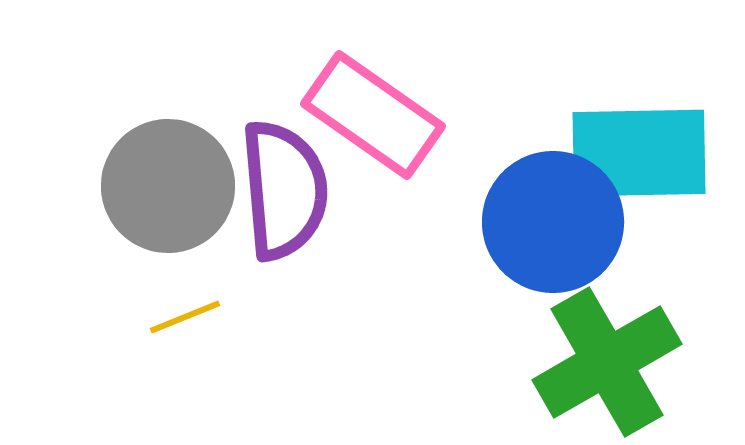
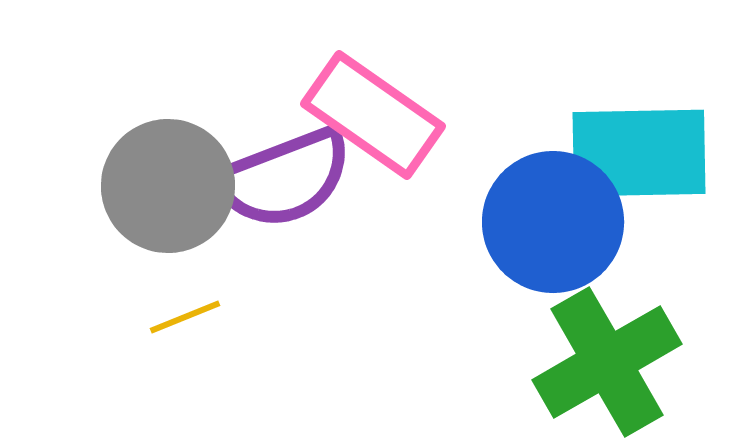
purple semicircle: moved 12 px up; rotated 74 degrees clockwise
